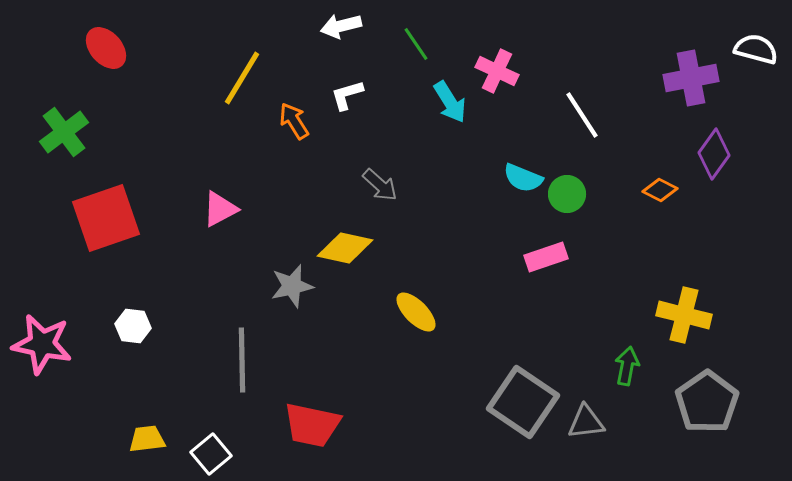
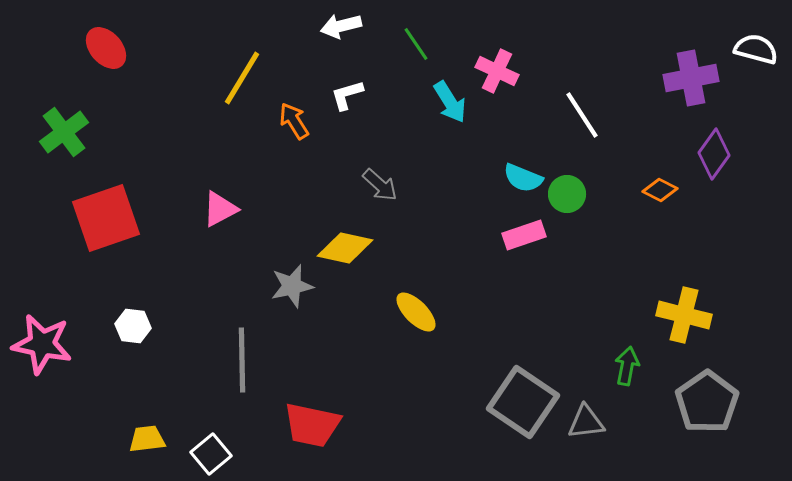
pink rectangle: moved 22 px left, 22 px up
